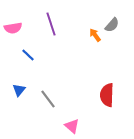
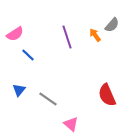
purple line: moved 16 px right, 13 px down
pink semicircle: moved 2 px right, 6 px down; rotated 24 degrees counterclockwise
red semicircle: rotated 25 degrees counterclockwise
gray line: rotated 18 degrees counterclockwise
pink triangle: moved 1 px left, 2 px up
